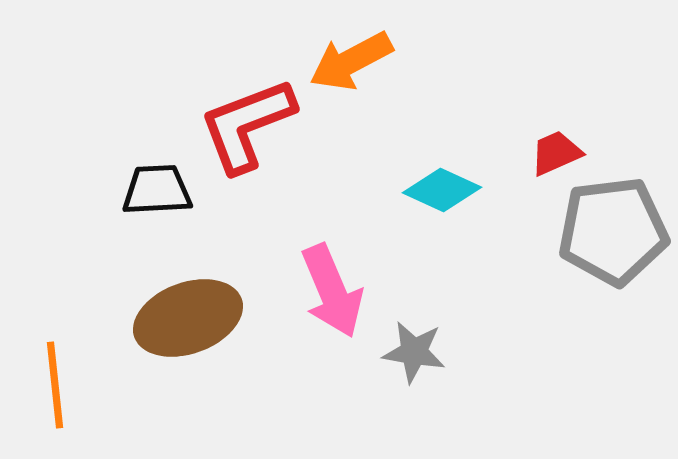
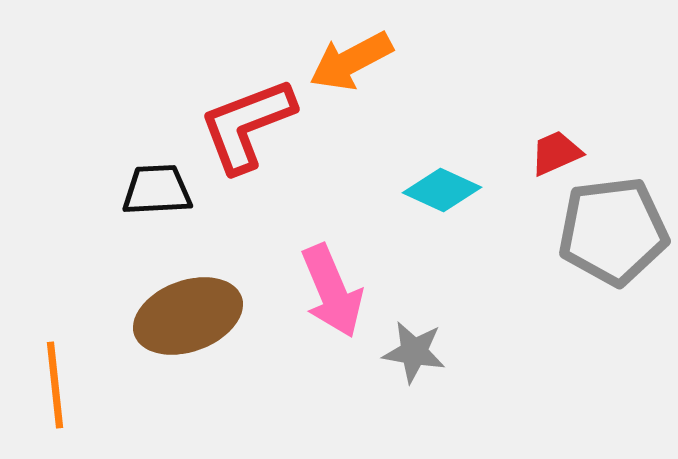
brown ellipse: moved 2 px up
